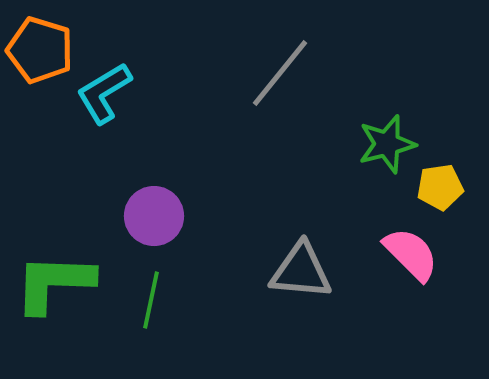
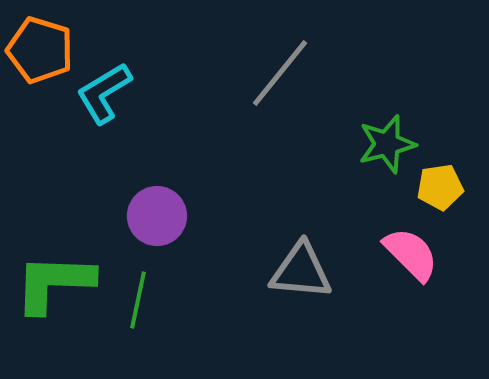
purple circle: moved 3 px right
green line: moved 13 px left
